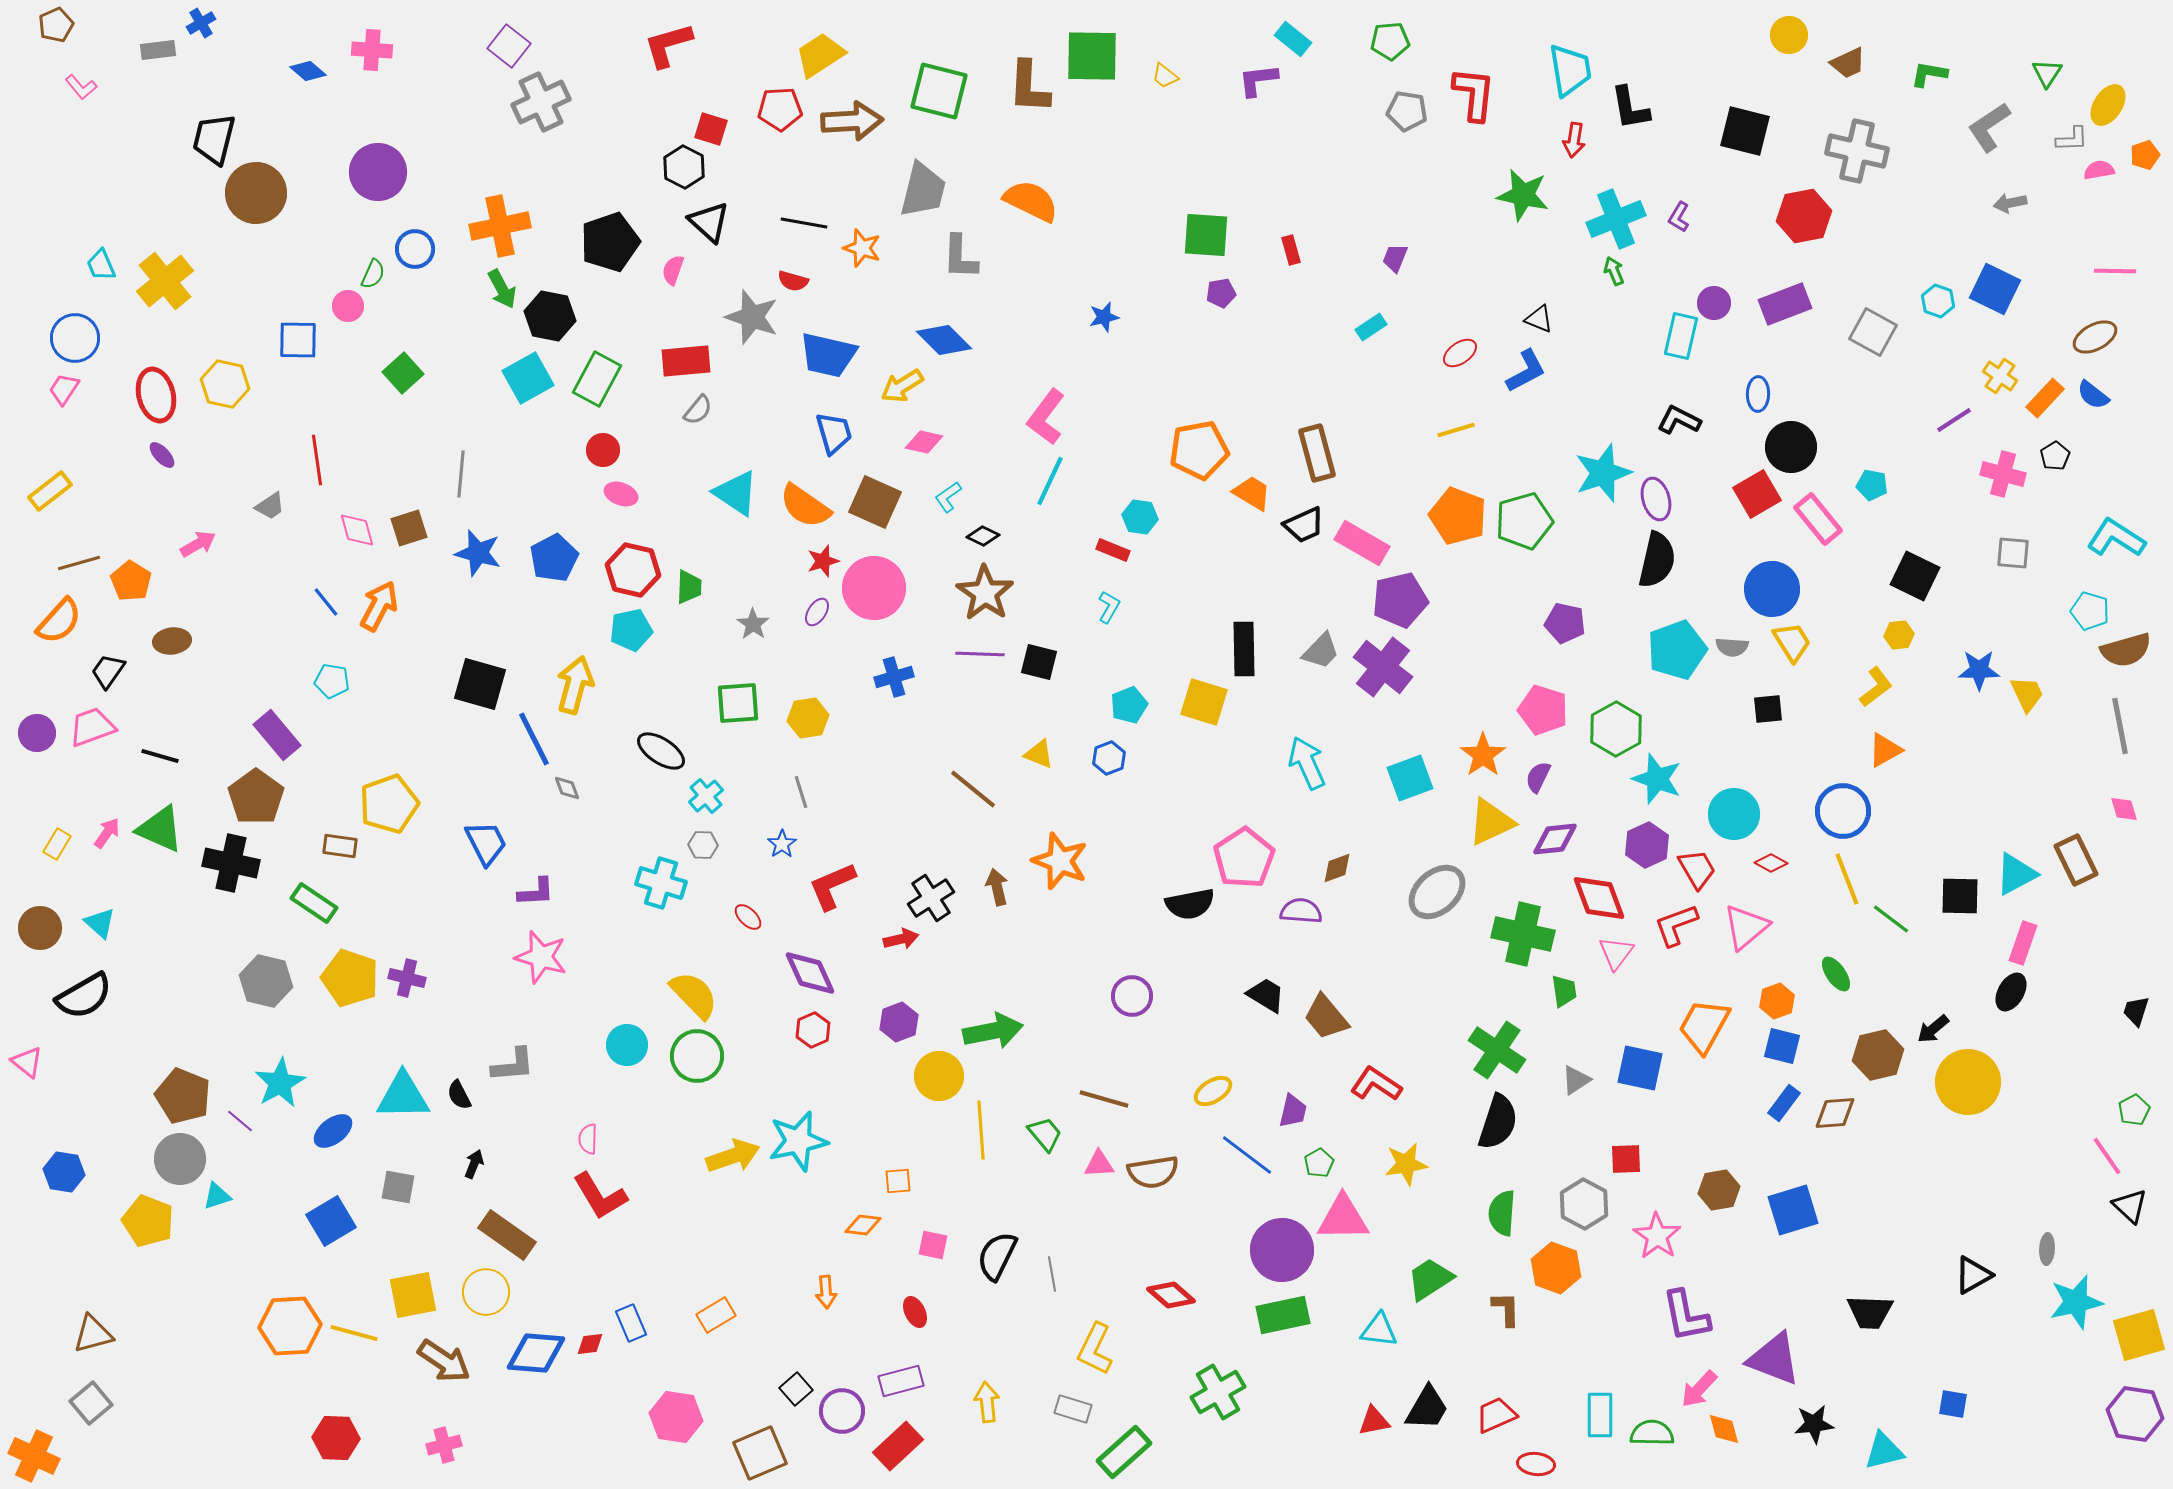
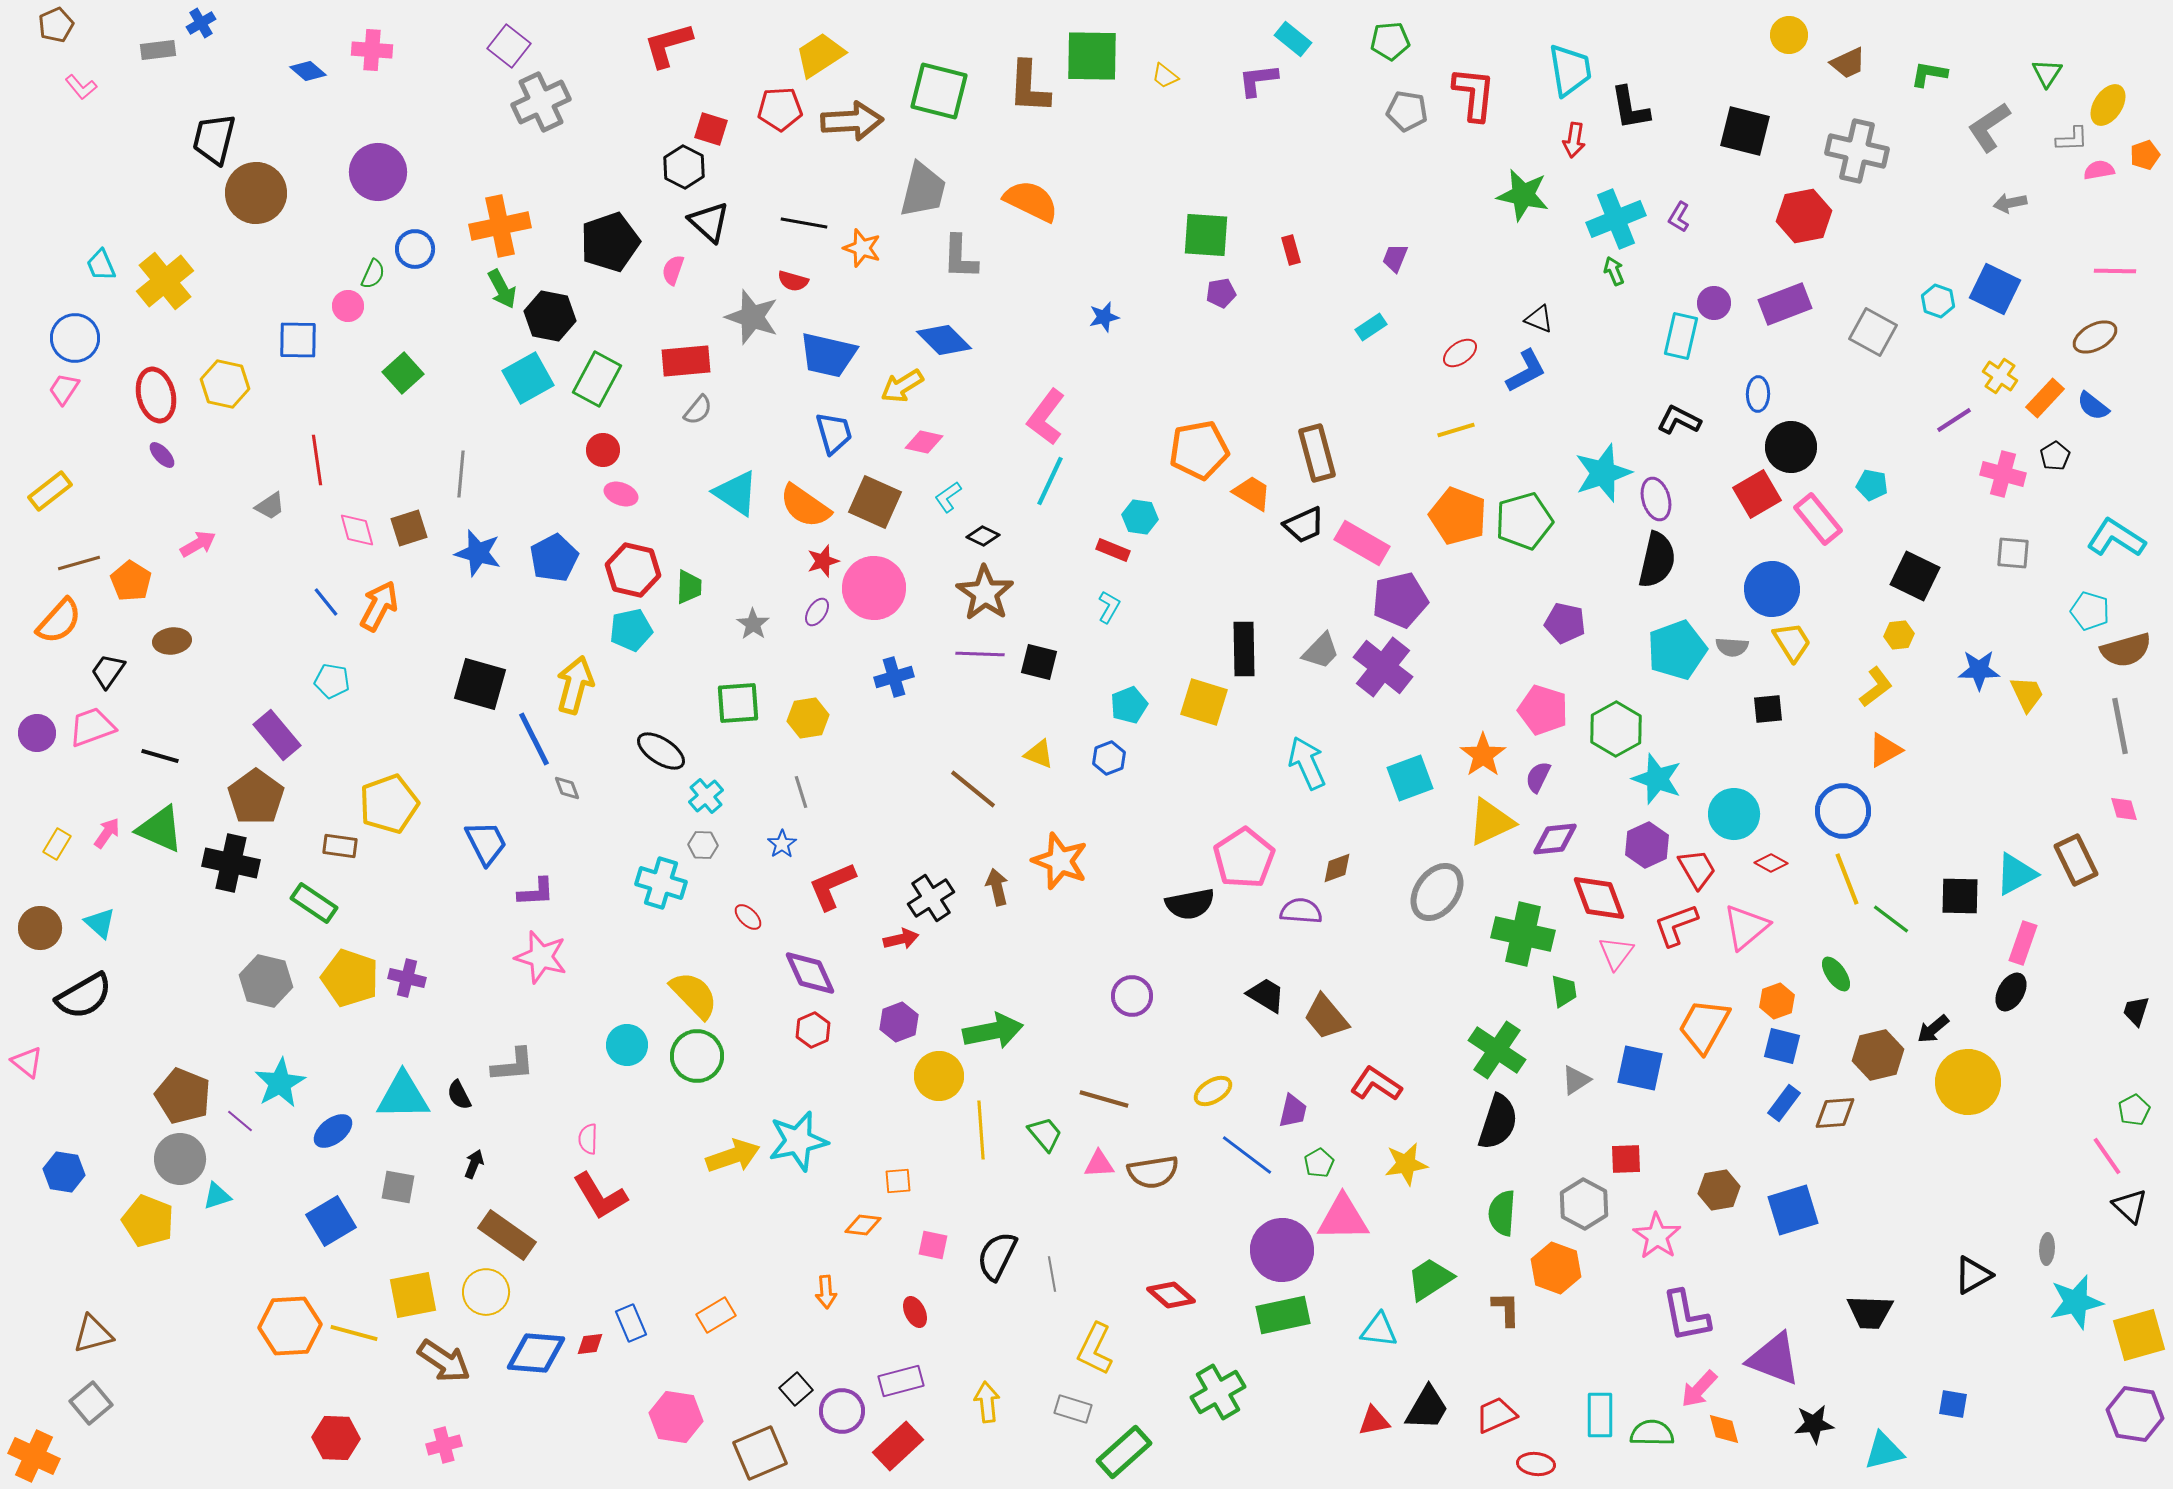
blue semicircle at (2093, 395): moved 11 px down
gray ellipse at (1437, 892): rotated 12 degrees counterclockwise
